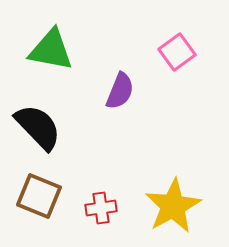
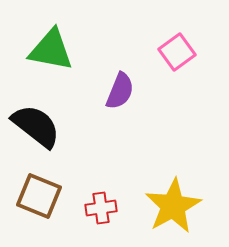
black semicircle: moved 2 px left, 1 px up; rotated 8 degrees counterclockwise
